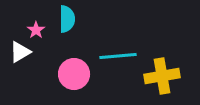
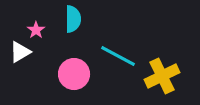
cyan semicircle: moved 6 px right
cyan line: rotated 33 degrees clockwise
yellow cross: rotated 16 degrees counterclockwise
